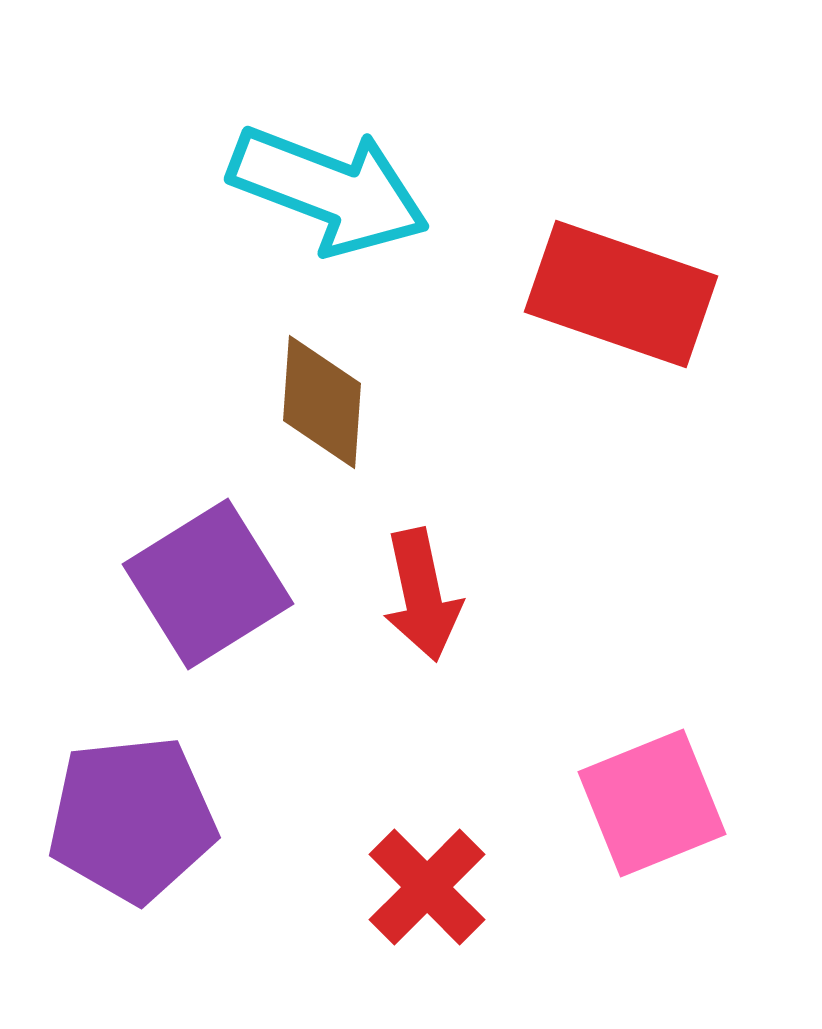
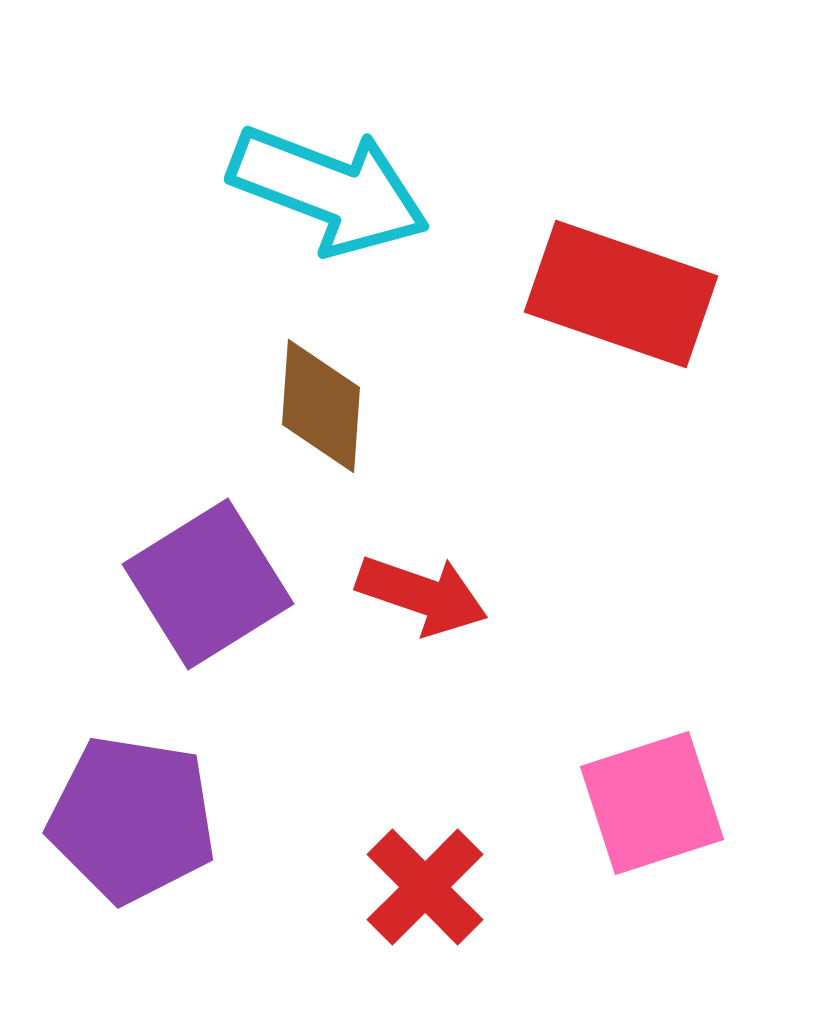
brown diamond: moved 1 px left, 4 px down
red arrow: rotated 59 degrees counterclockwise
pink square: rotated 4 degrees clockwise
purple pentagon: rotated 15 degrees clockwise
red cross: moved 2 px left
